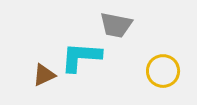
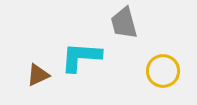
gray trapezoid: moved 8 px right, 2 px up; rotated 64 degrees clockwise
brown triangle: moved 6 px left
